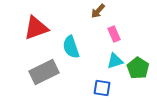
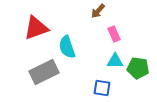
cyan semicircle: moved 4 px left
cyan triangle: rotated 18 degrees clockwise
green pentagon: rotated 25 degrees counterclockwise
